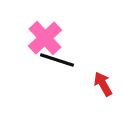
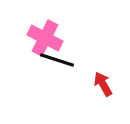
pink cross: rotated 20 degrees counterclockwise
